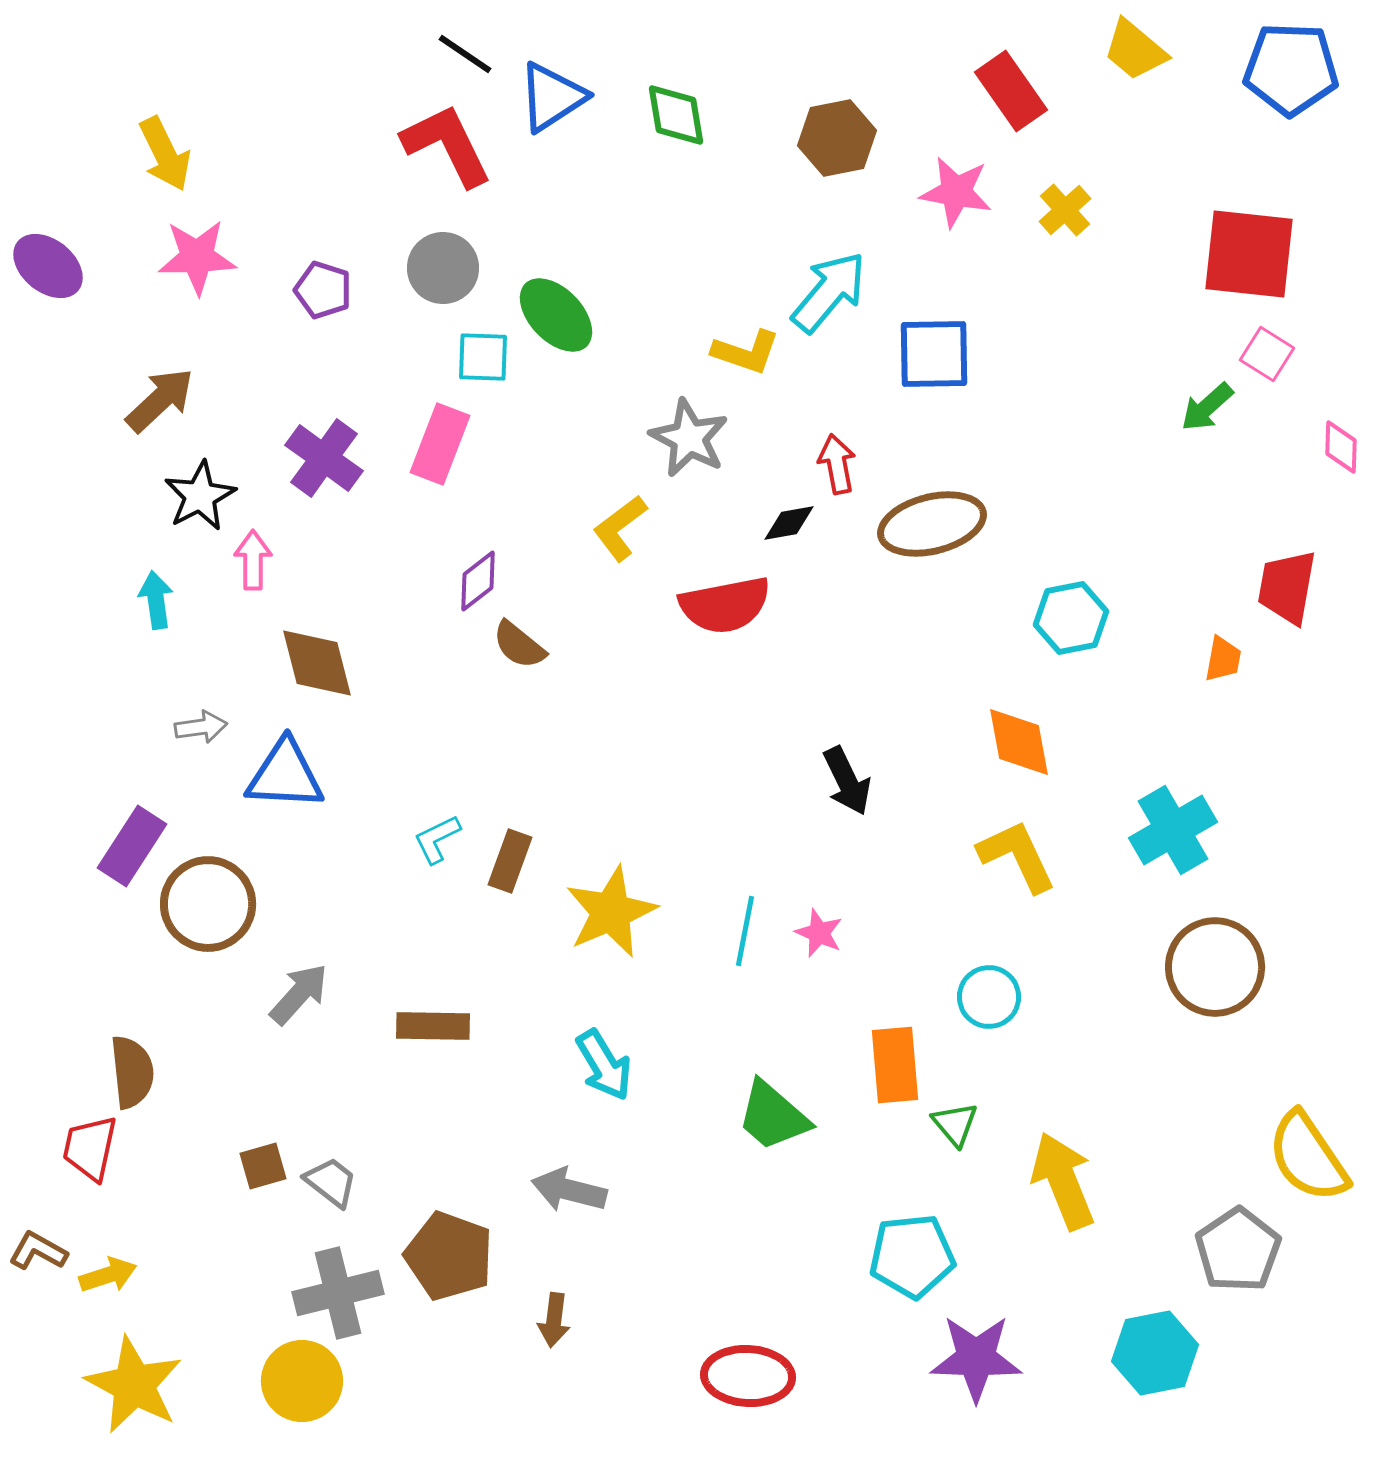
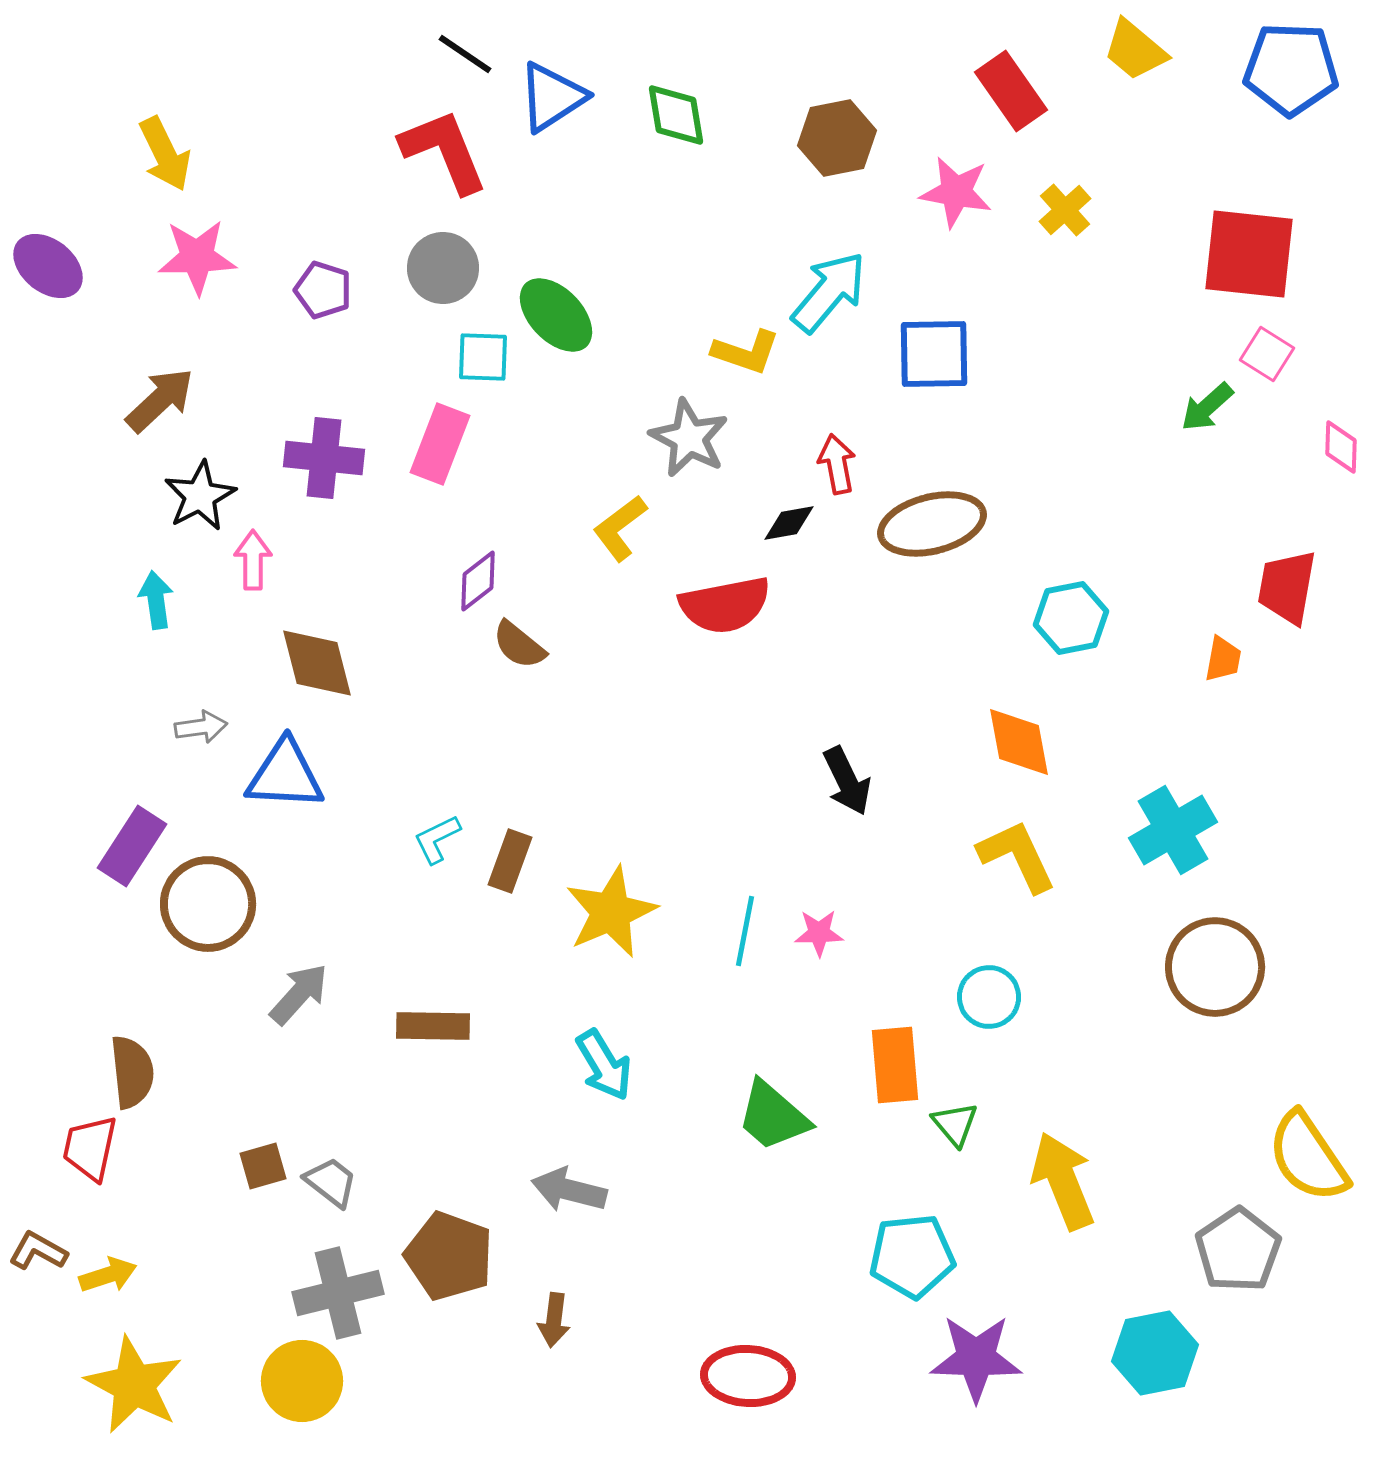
red L-shape at (447, 145): moved 3 px left, 6 px down; rotated 4 degrees clockwise
purple cross at (324, 458): rotated 30 degrees counterclockwise
pink star at (819, 933): rotated 24 degrees counterclockwise
